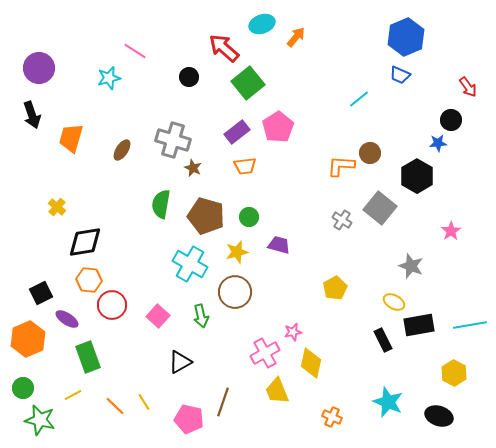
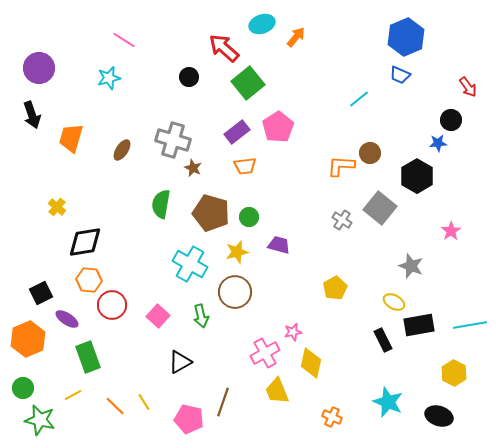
pink line at (135, 51): moved 11 px left, 11 px up
brown pentagon at (206, 216): moved 5 px right, 3 px up
